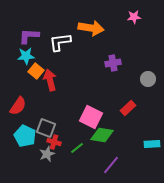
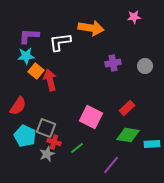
gray circle: moved 3 px left, 13 px up
red rectangle: moved 1 px left
green diamond: moved 26 px right
